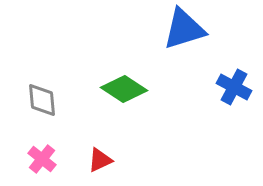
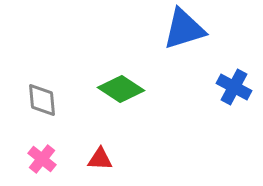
green diamond: moved 3 px left
red triangle: moved 1 px up; rotated 28 degrees clockwise
